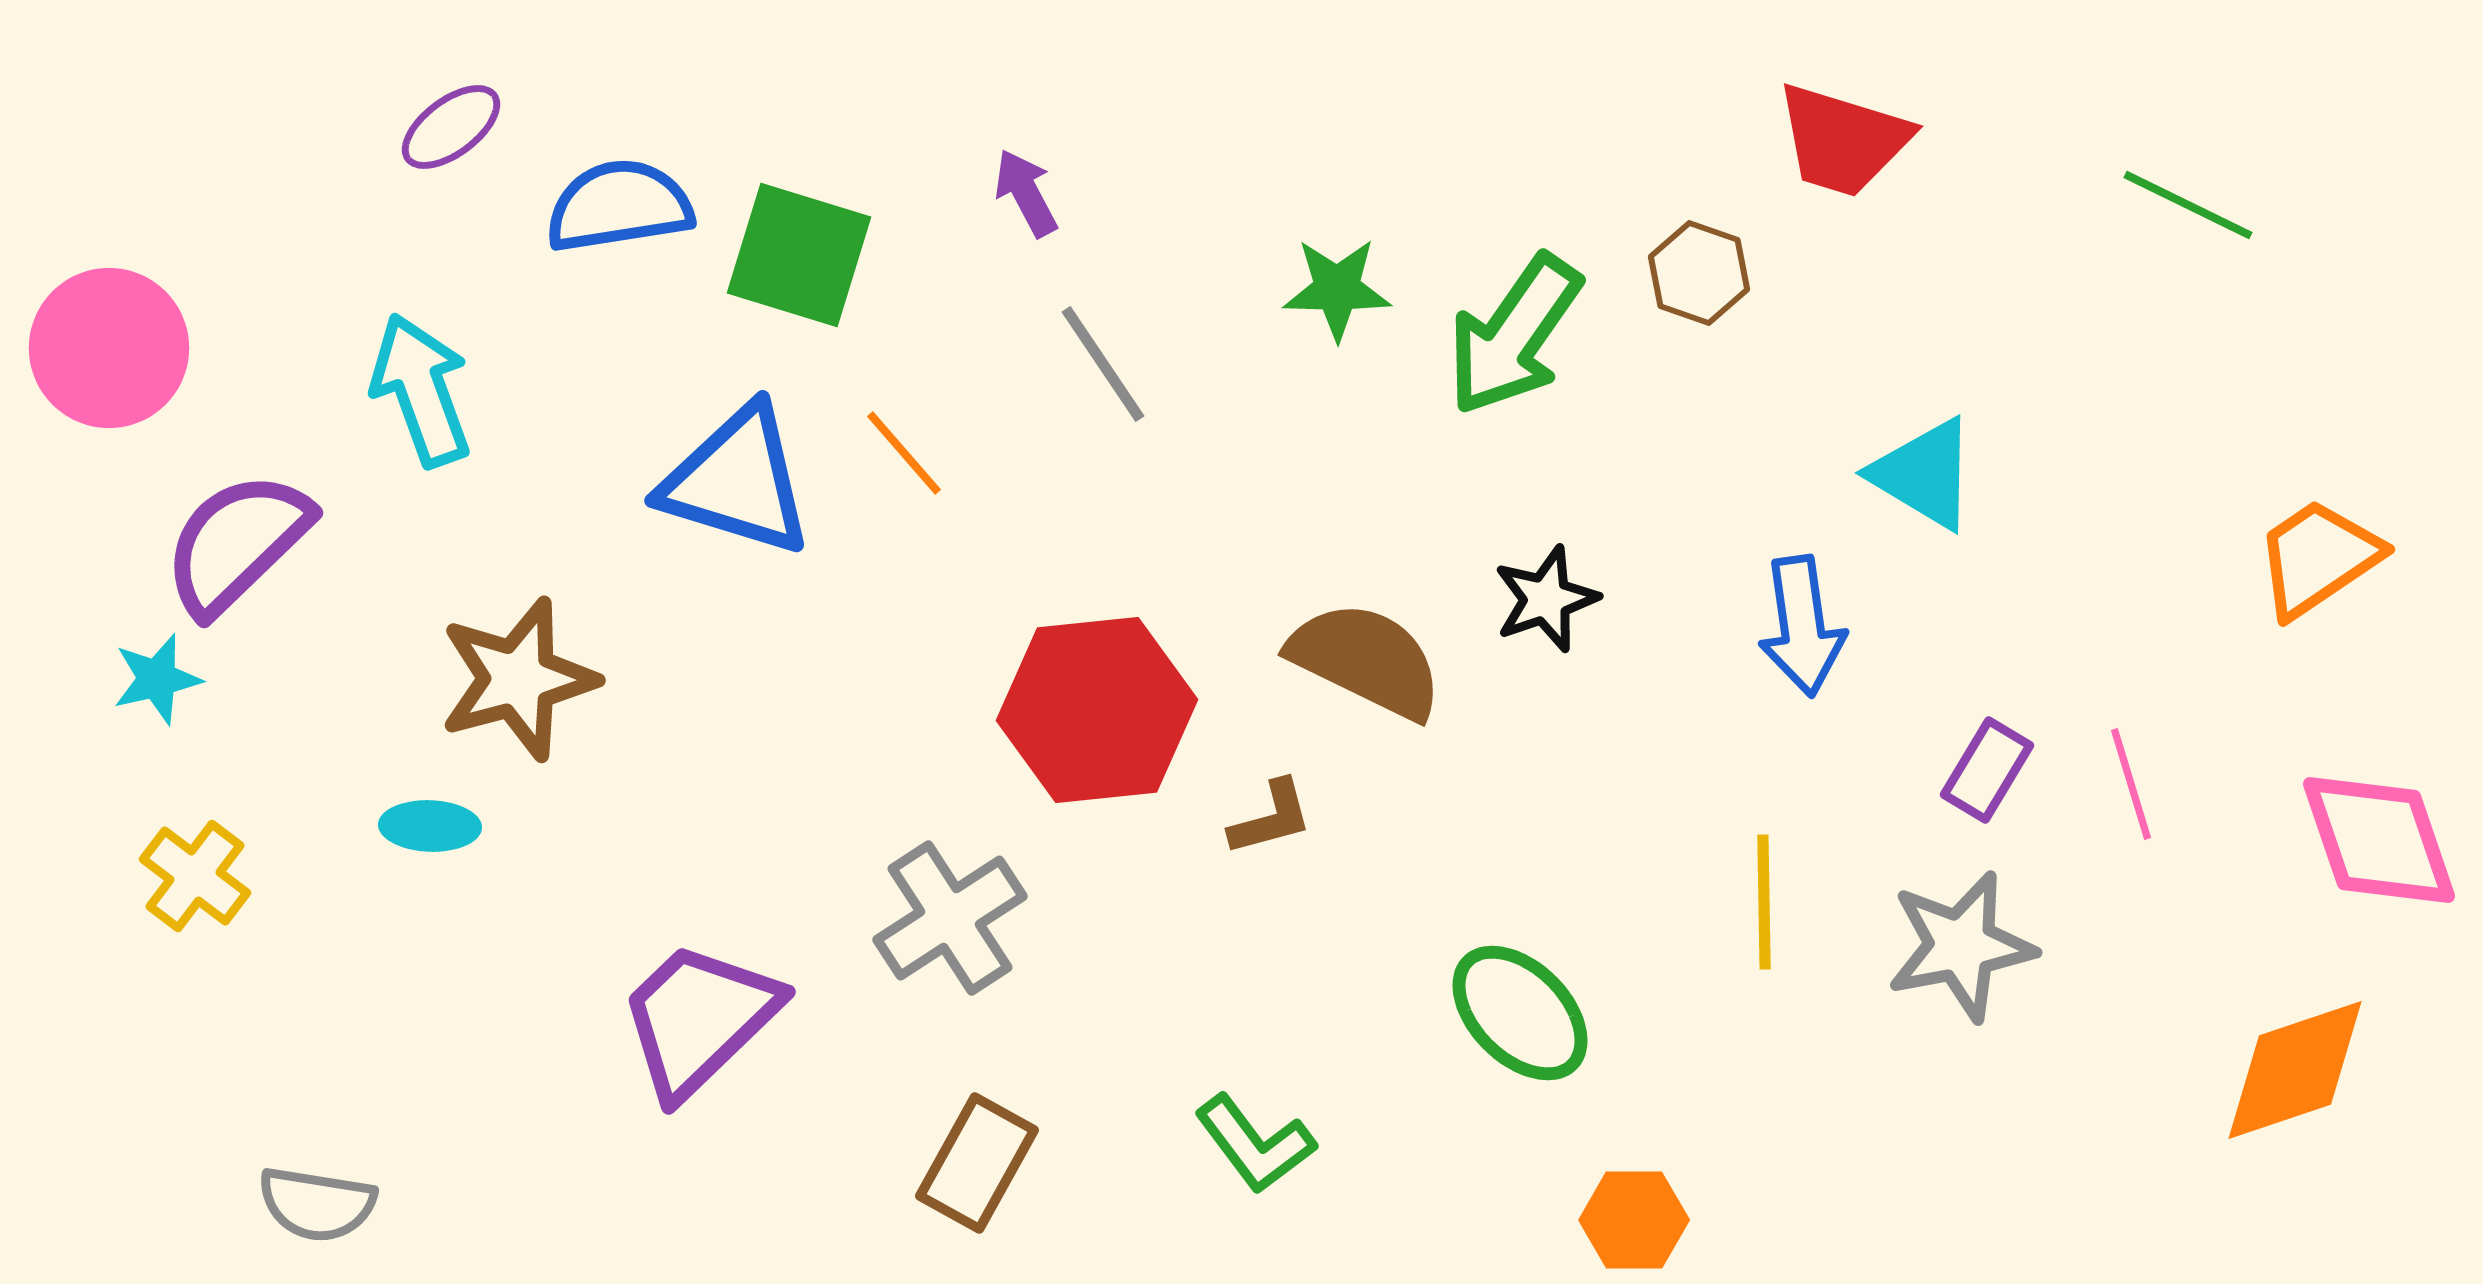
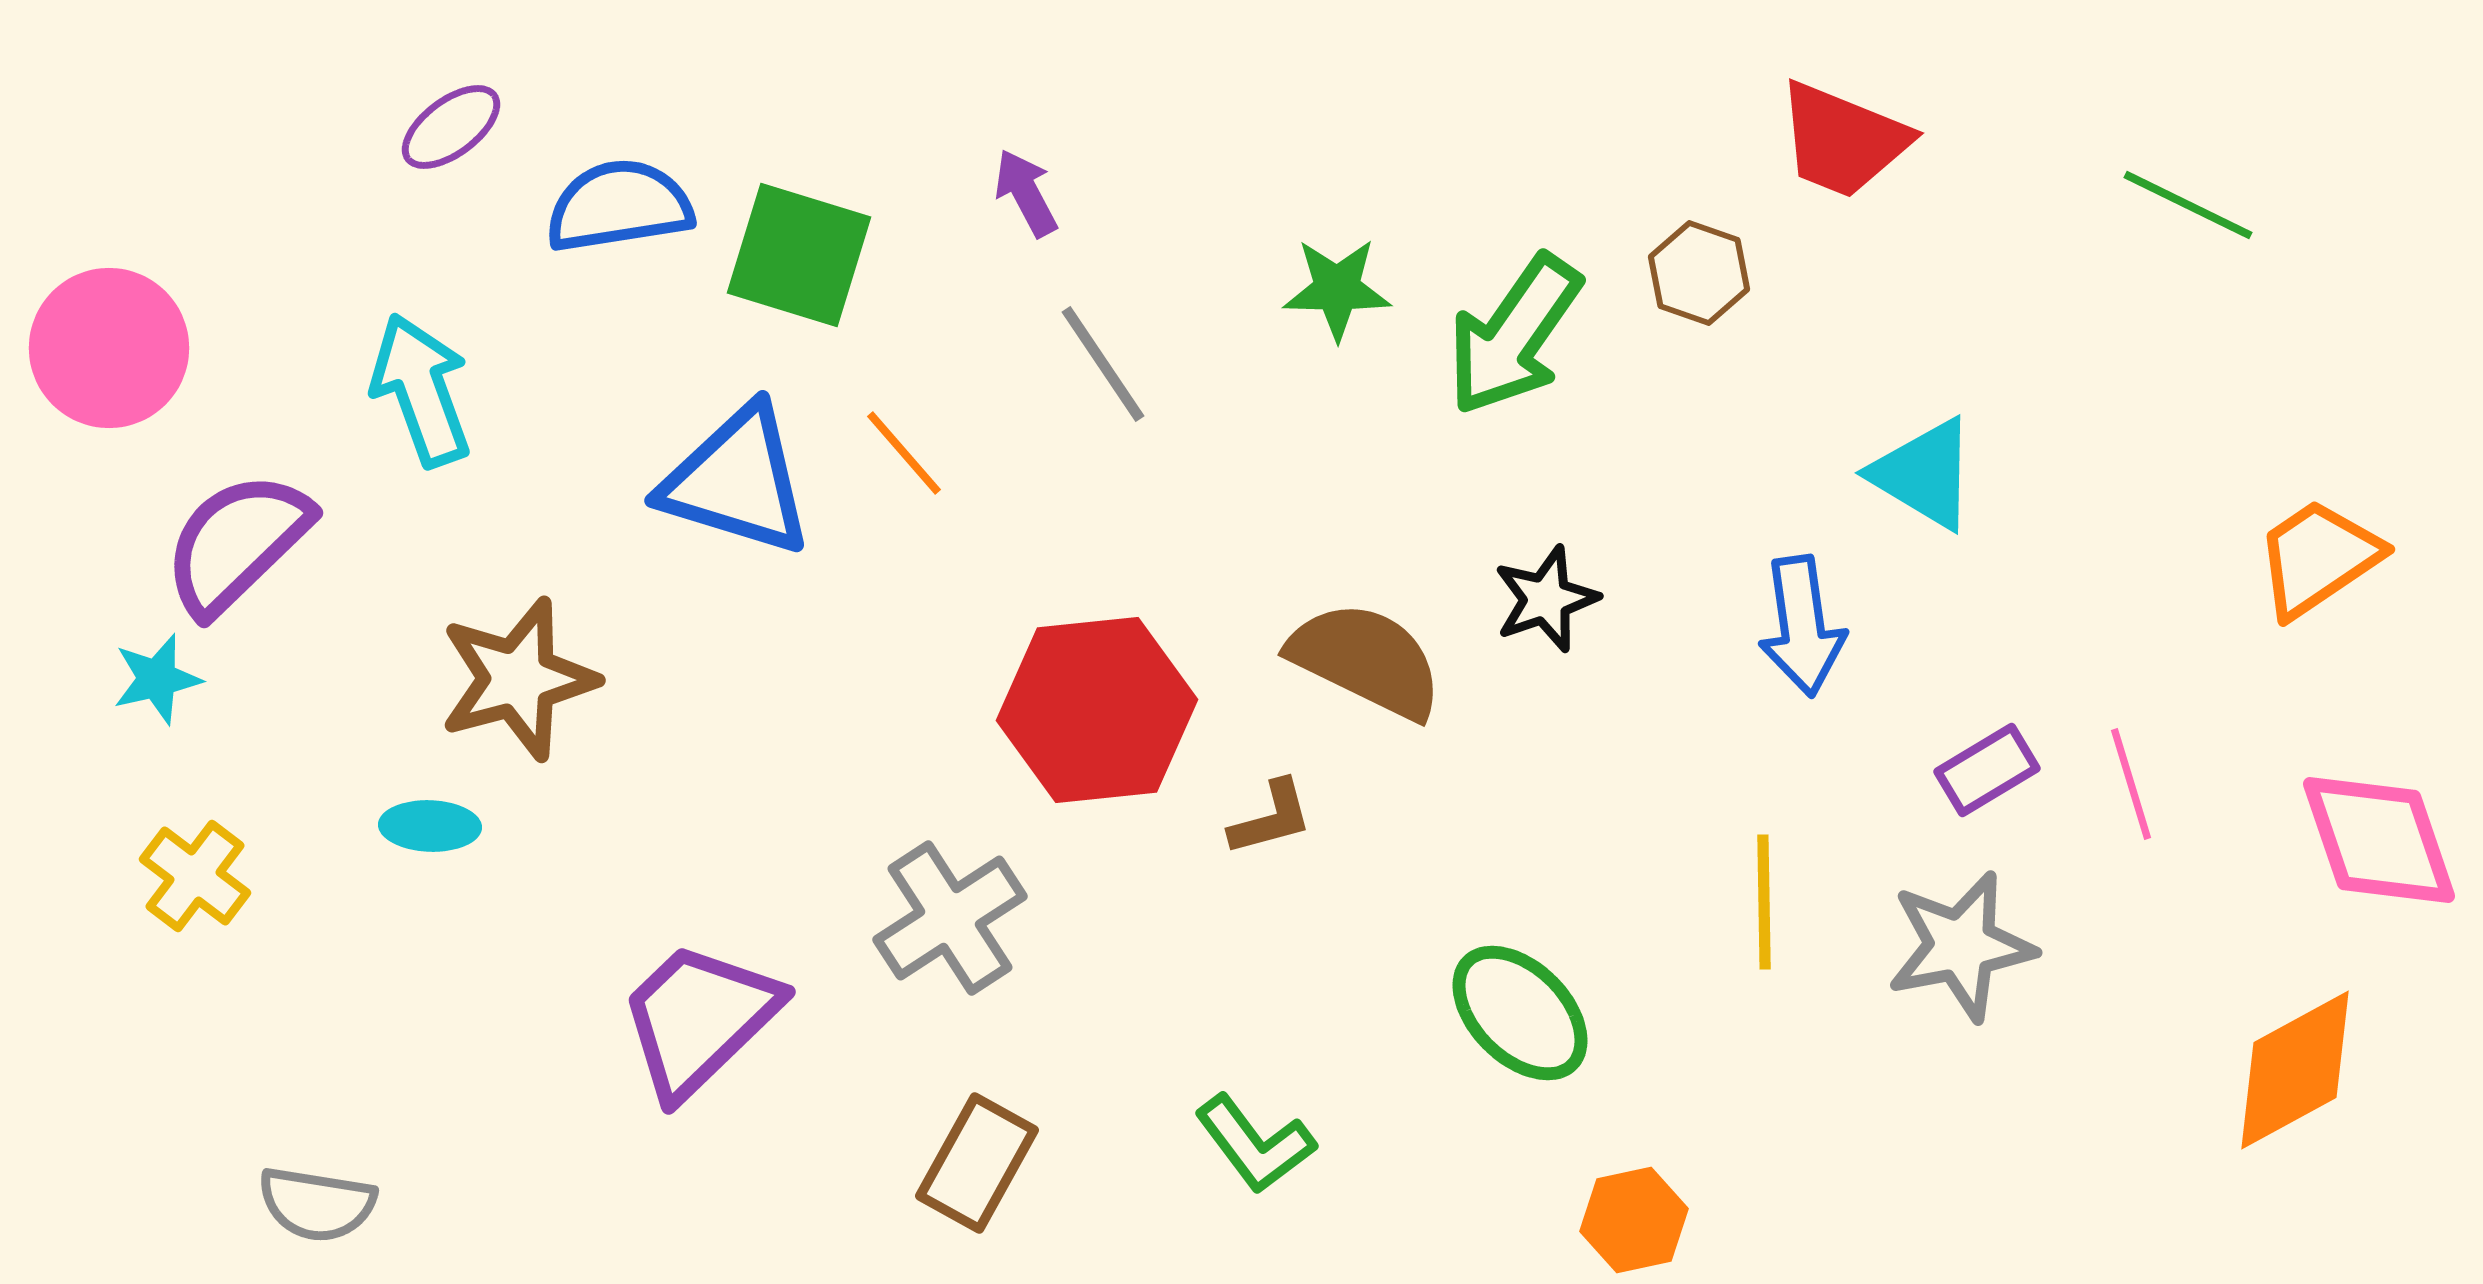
red trapezoid: rotated 5 degrees clockwise
purple rectangle: rotated 28 degrees clockwise
orange diamond: rotated 10 degrees counterclockwise
orange hexagon: rotated 12 degrees counterclockwise
